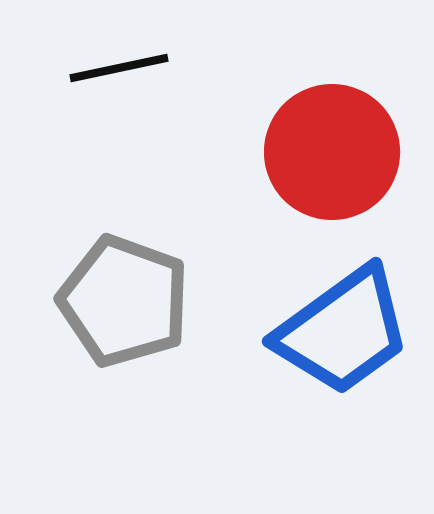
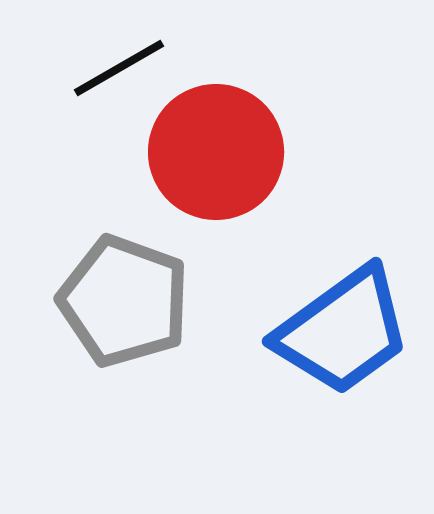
black line: rotated 18 degrees counterclockwise
red circle: moved 116 px left
